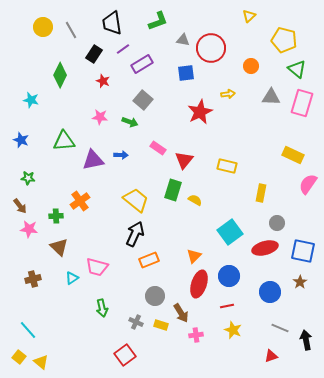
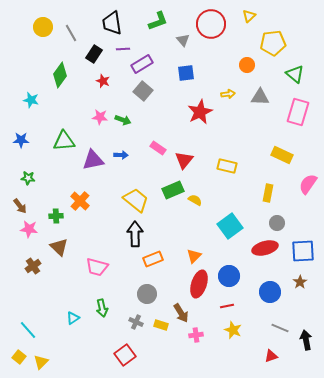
gray line at (71, 30): moved 3 px down
gray triangle at (183, 40): rotated 40 degrees clockwise
yellow pentagon at (284, 40): moved 11 px left, 3 px down; rotated 20 degrees counterclockwise
red circle at (211, 48): moved 24 px up
purple line at (123, 49): rotated 32 degrees clockwise
orange circle at (251, 66): moved 4 px left, 1 px up
green triangle at (297, 69): moved 2 px left, 5 px down
green diamond at (60, 75): rotated 10 degrees clockwise
gray triangle at (271, 97): moved 11 px left
gray square at (143, 100): moved 9 px up
pink rectangle at (302, 103): moved 4 px left, 9 px down
green arrow at (130, 122): moved 7 px left, 2 px up
blue star at (21, 140): rotated 21 degrees counterclockwise
yellow rectangle at (293, 155): moved 11 px left
green rectangle at (173, 190): rotated 50 degrees clockwise
yellow rectangle at (261, 193): moved 7 px right
orange cross at (80, 201): rotated 12 degrees counterclockwise
cyan square at (230, 232): moved 6 px up
black arrow at (135, 234): rotated 25 degrees counterclockwise
blue square at (303, 251): rotated 15 degrees counterclockwise
orange rectangle at (149, 260): moved 4 px right, 1 px up
cyan triangle at (72, 278): moved 1 px right, 40 px down
brown cross at (33, 279): moved 13 px up; rotated 21 degrees counterclockwise
gray circle at (155, 296): moved 8 px left, 2 px up
yellow triangle at (41, 362): rotated 35 degrees clockwise
